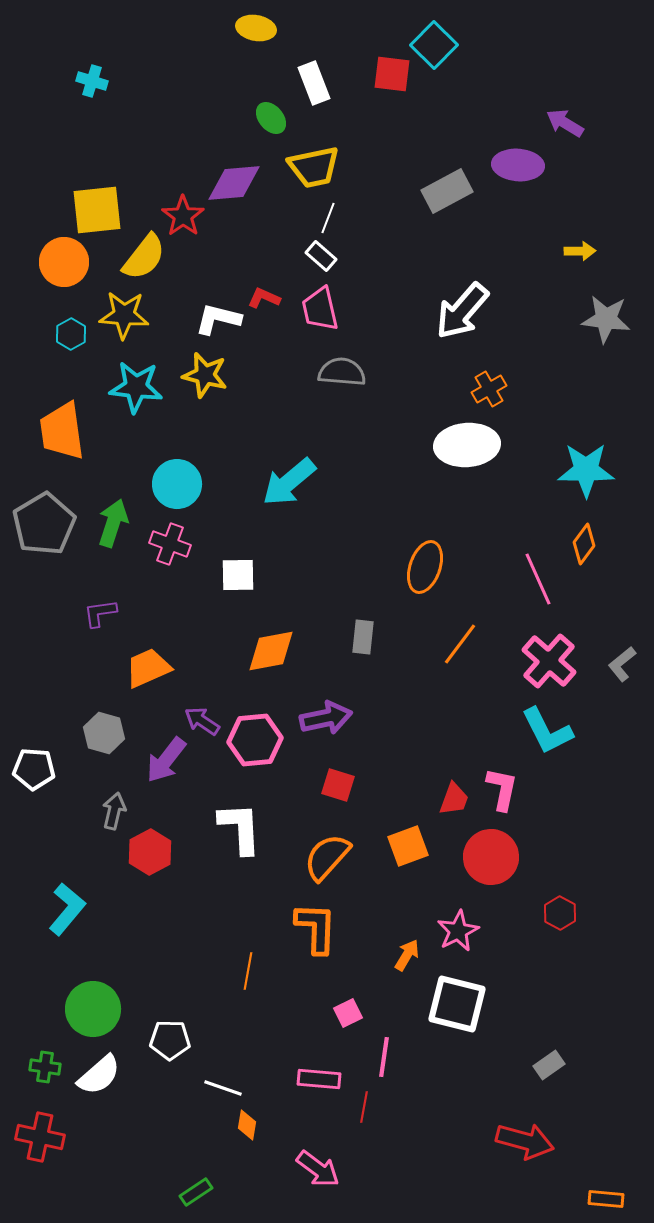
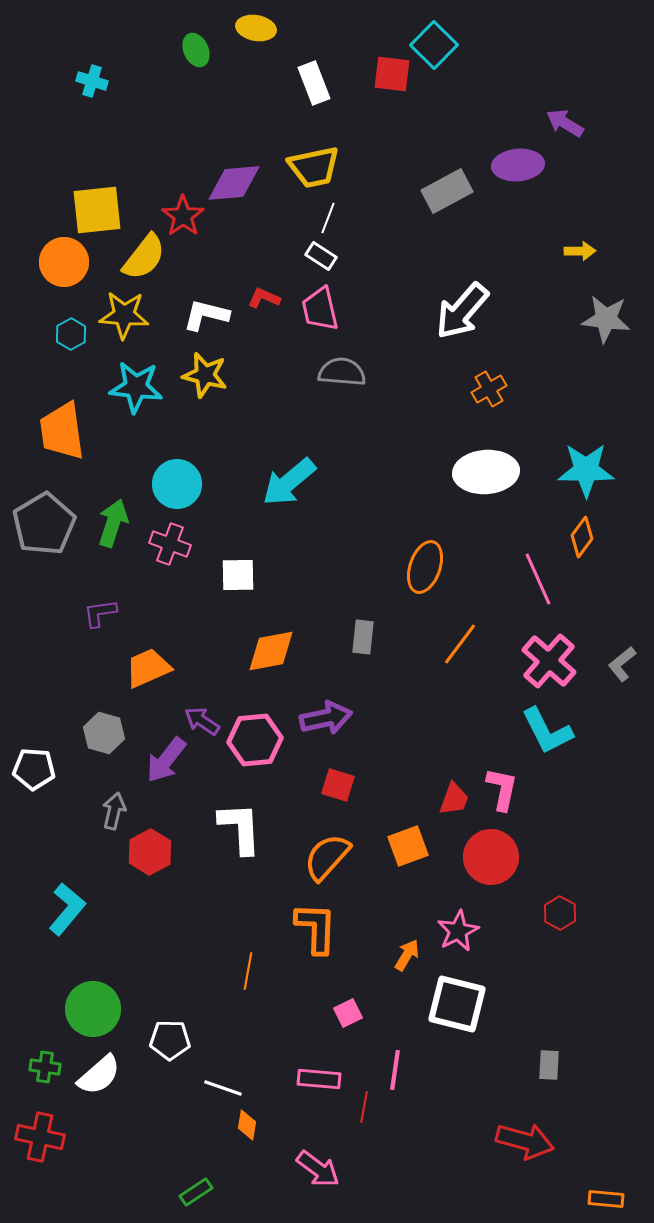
green ellipse at (271, 118): moved 75 px left, 68 px up; rotated 16 degrees clockwise
purple ellipse at (518, 165): rotated 9 degrees counterclockwise
white rectangle at (321, 256): rotated 8 degrees counterclockwise
white L-shape at (218, 319): moved 12 px left, 4 px up
white ellipse at (467, 445): moved 19 px right, 27 px down
orange diamond at (584, 544): moved 2 px left, 7 px up
pink line at (384, 1057): moved 11 px right, 13 px down
gray rectangle at (549, 1065): rotated 52 degrees counterclockwise
